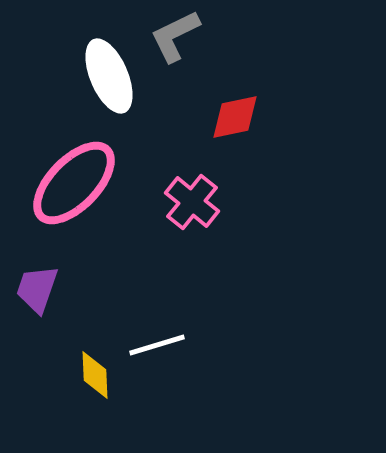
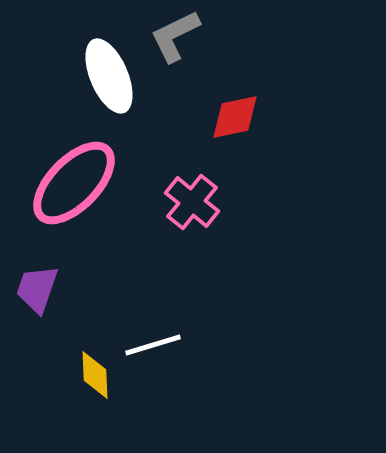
white line: moved 4 px left
